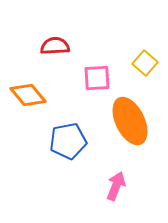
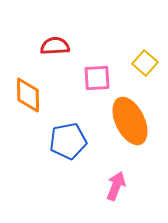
orange diamond: rotated 39 degrees clockwise
